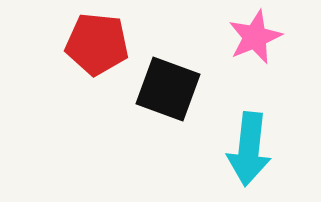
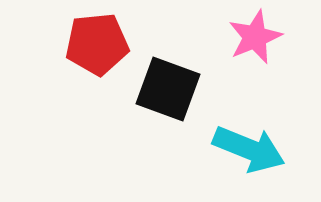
red pentagon: rotated 12 degrees counterclockwise
cyan arrow: rotated 74 degrees counterclockwise
